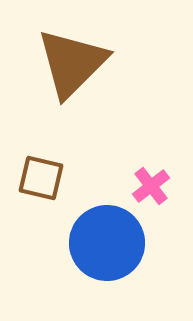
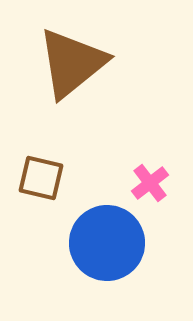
brown triangle: rotated 6 degrees clockwise
pink cross: moved 1 px left, 3 px up
